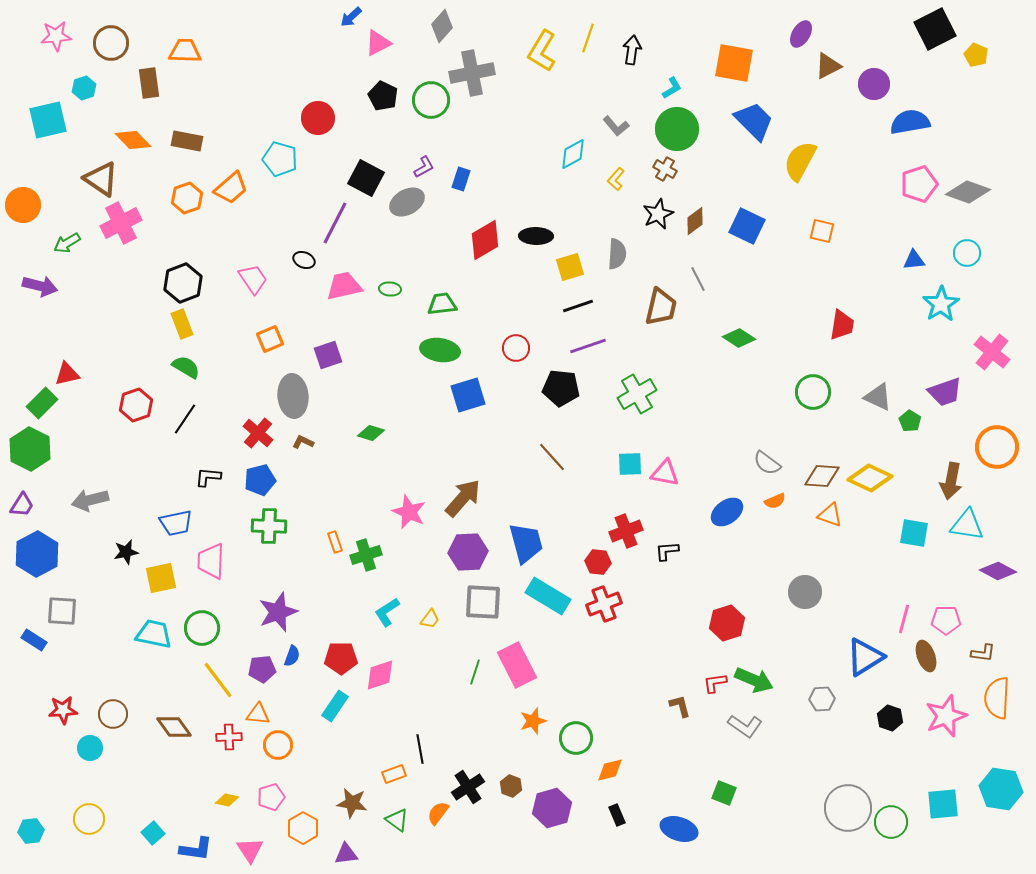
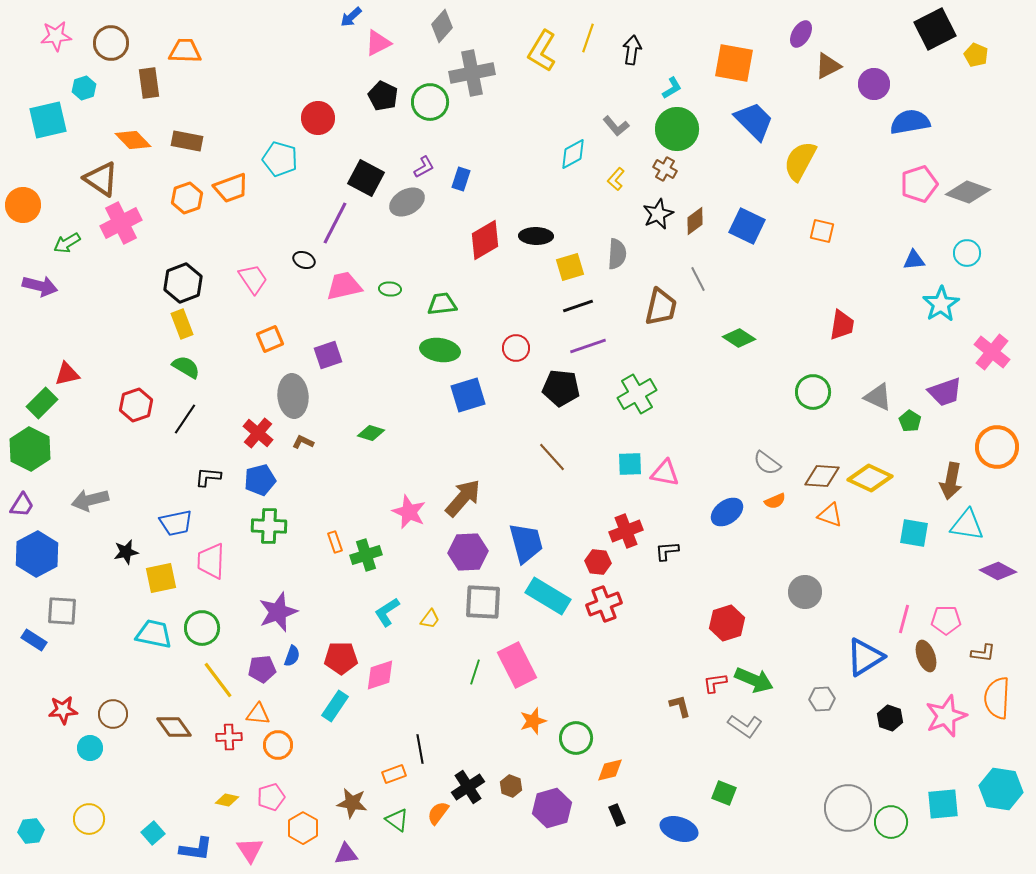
green circle at (431, 100): moved 1 px left, 2 px down
orange trapezoid at (231, 188): rotated 21 degrees clockwise
